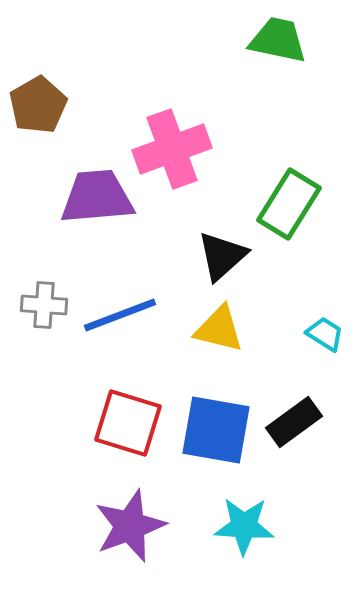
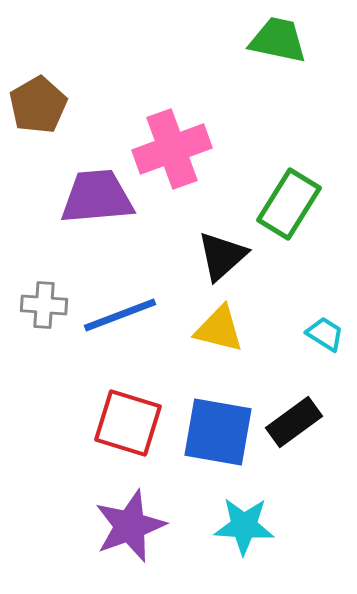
blue square: moved 2 px right, 2 px down
